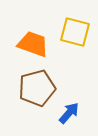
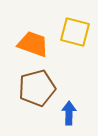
blue arrow: rotated 40 degrees counterclockwise
